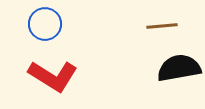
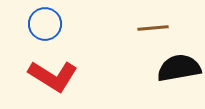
brown line: moved 9 px left, 2 px down
